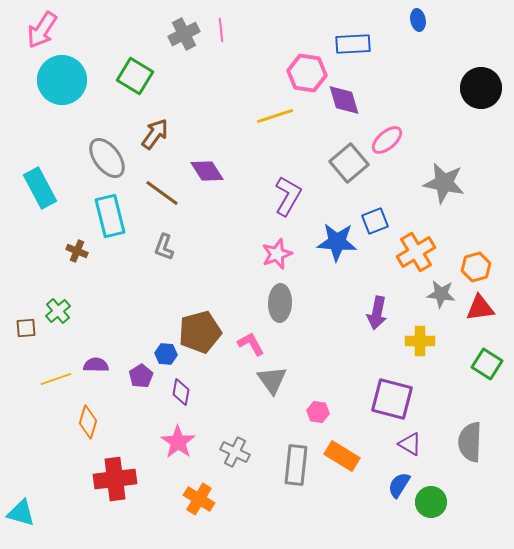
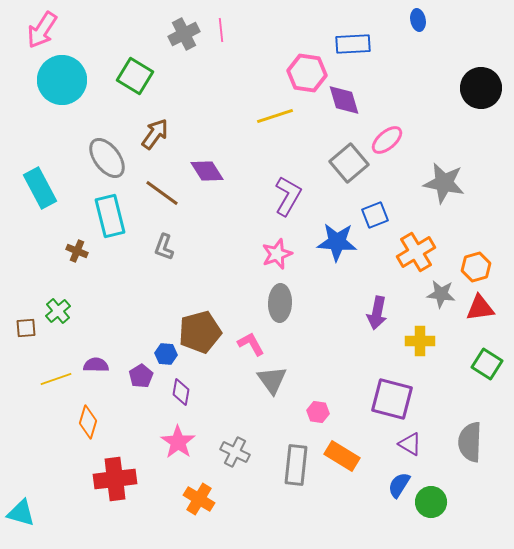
blue square at (375, 221): moved 6 px up
